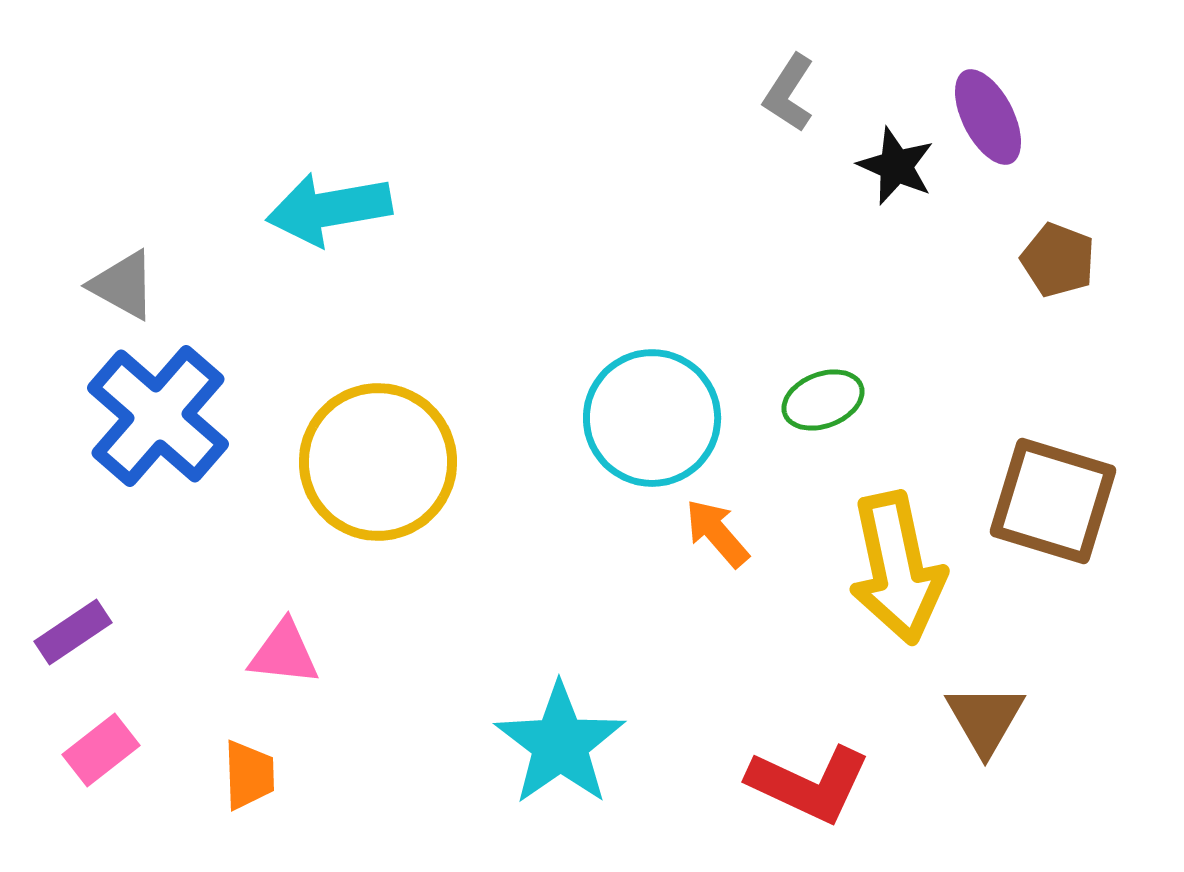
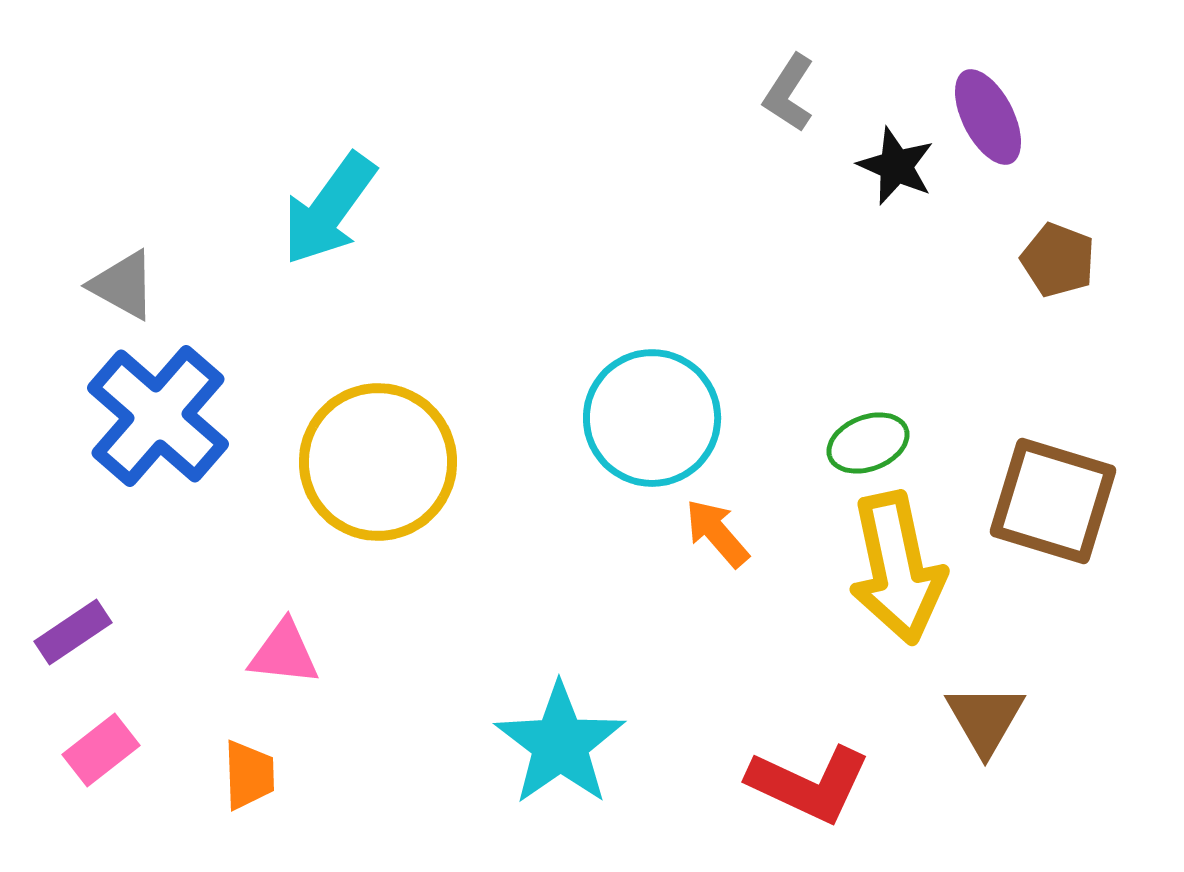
cyan arrow: rotated 44 degrees counterclockwise
green ellipse: moved 45 px right, 43 px down
